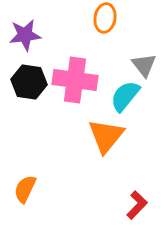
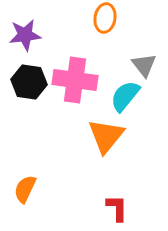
red L-shape: moved 20 px left, 3 px down; rotated 44 degrees counterclockwise
